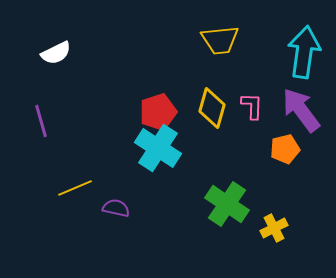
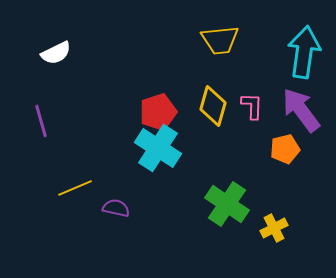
yellow diamond: moved 1 px right, 2 px up
